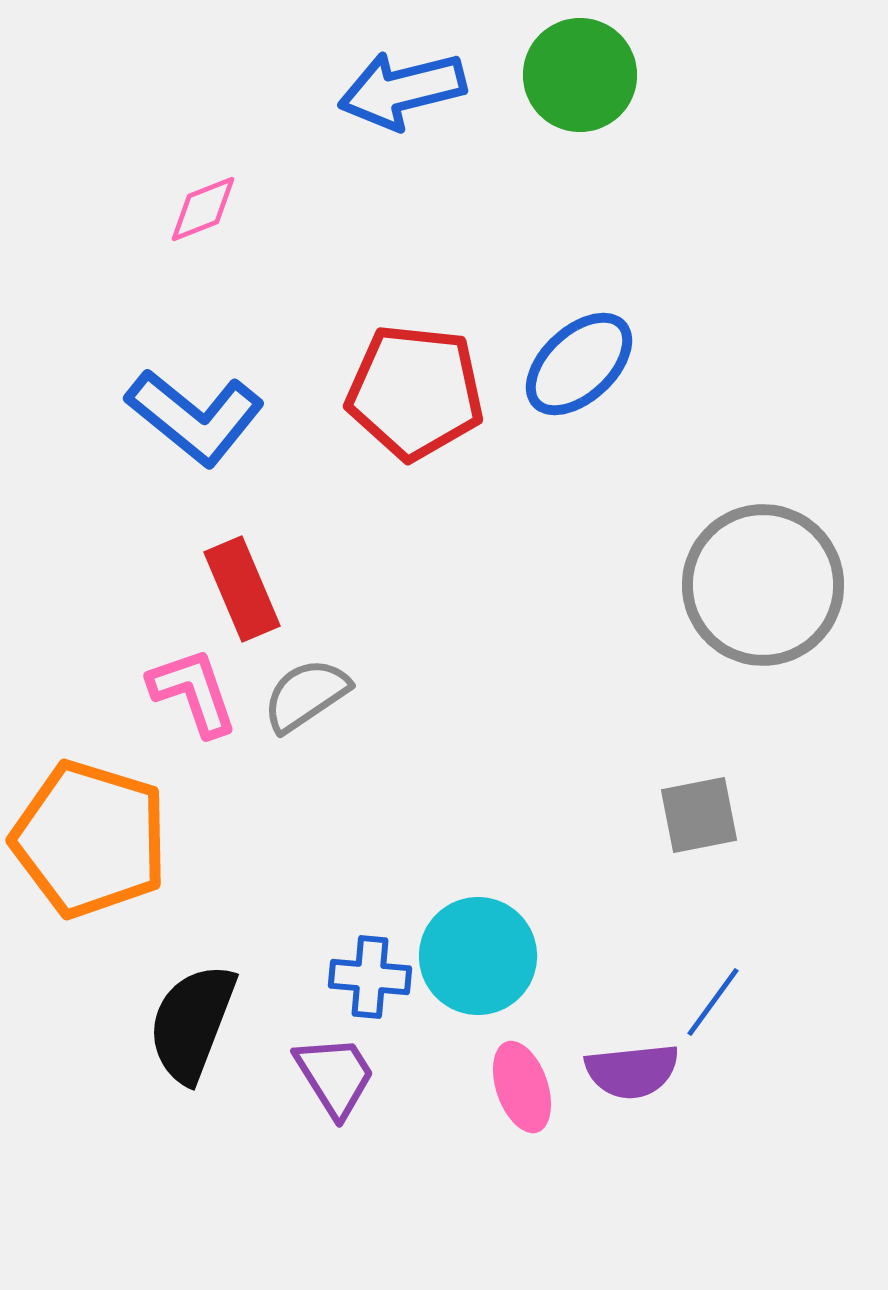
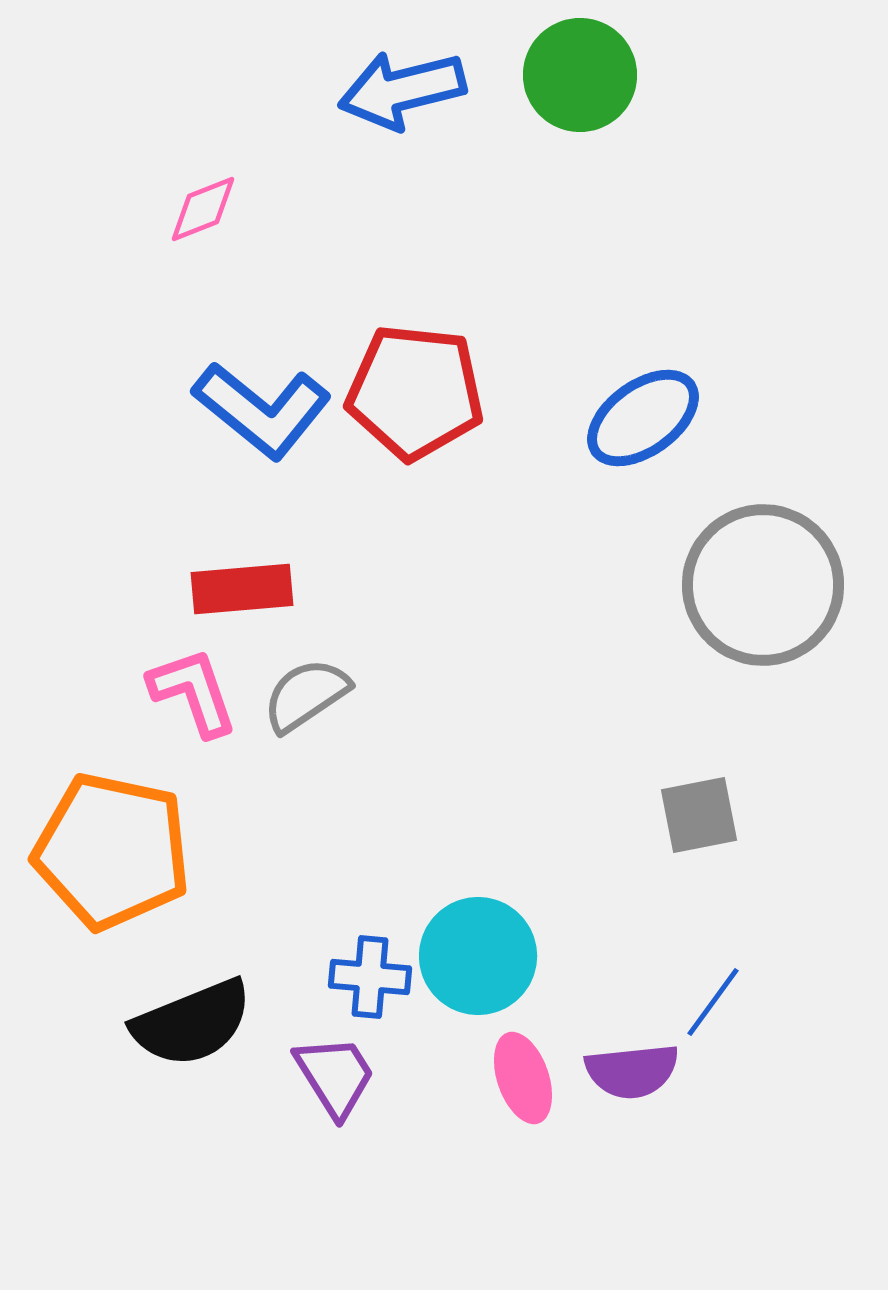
blue ellipse: moved 64 px right, 54 px down; rotated 7 degrees clockwise
blue L-shape: moved 67 px right, 7 px up
red rectangle: rotated 72 degrees counterclockwise
orange pentagon: moved 22 px right, 12 px down; rotated 5 degrees counterclockwise
black semicircle: rotated 133 degrees counterclockwise
pink ellipse: moved 1 px right, 9 px up
